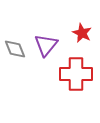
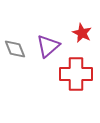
purple triangle: moved 2 px right, 1 px down; rotated 10 degrees clockwise
